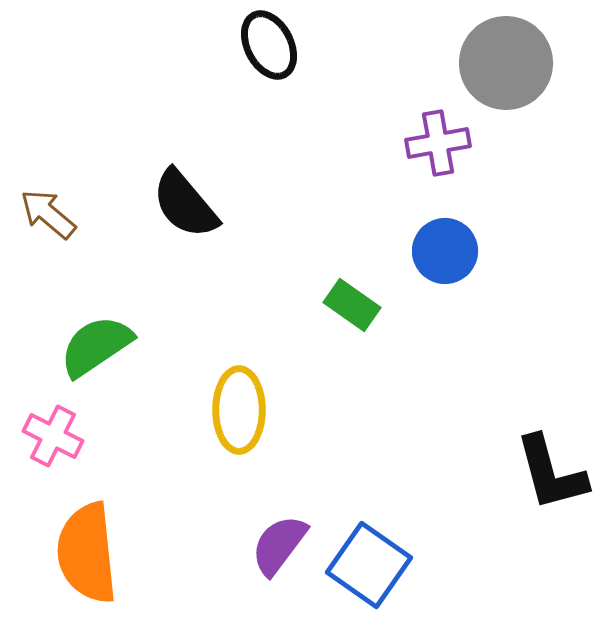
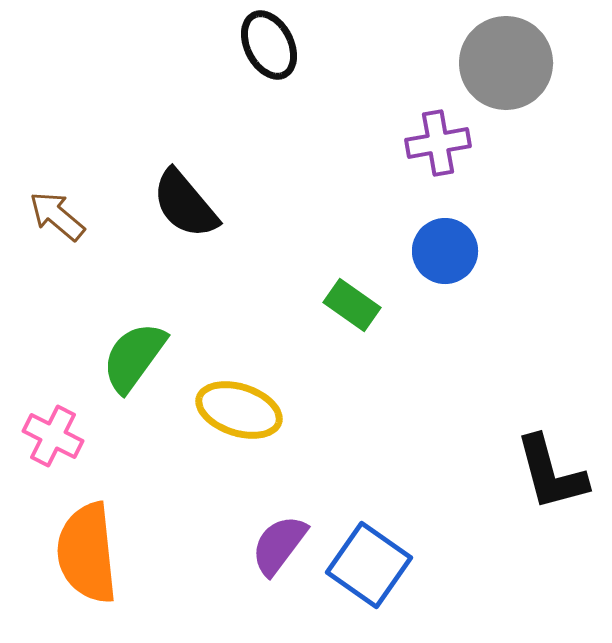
brown arrow: moved 9 px right, 2 px down
green semicircle: moved 38 px right, 11 px down; rotated 20 degrees counterclockwise
yellow ellipse: rotated 72 degrees counterclockwise
